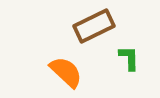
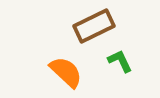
green L-shape: moved 9 px left, 3 px down; rotated 24 degrees counterclockwise
